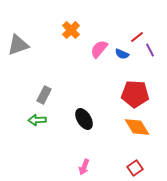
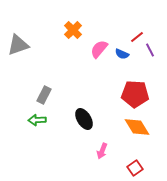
orange cross: moved 2 px right
pink arrow: moved 18 px right, 16 px up
